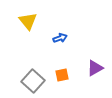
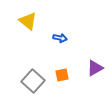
yellow triangle: rotated 12 degrees counterclockwise
blue arrow: rotated 32 degrees clockwise
